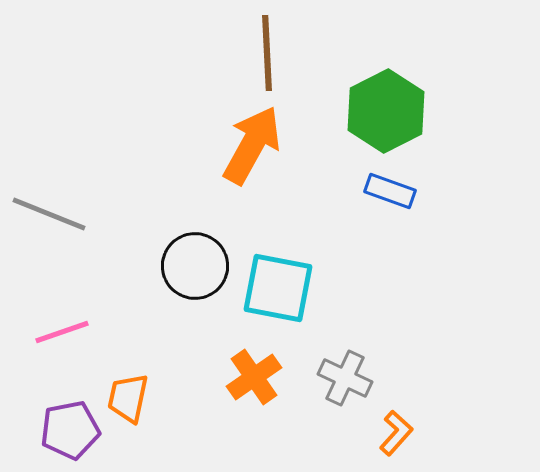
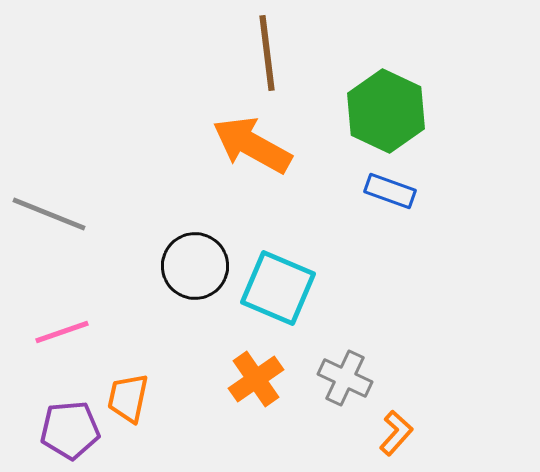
brown line: rotated 4 degrees counterclockwise
green hexagon: rotated 8 degrees counterclockwise
orange arrow: rotated 90 degrees counterclockwise
cyan square: rotated 12 degrees clockwise
orange cross: moved 2 px right, 2 px down
purple pentagon: rotated 6 degrees clockwise
